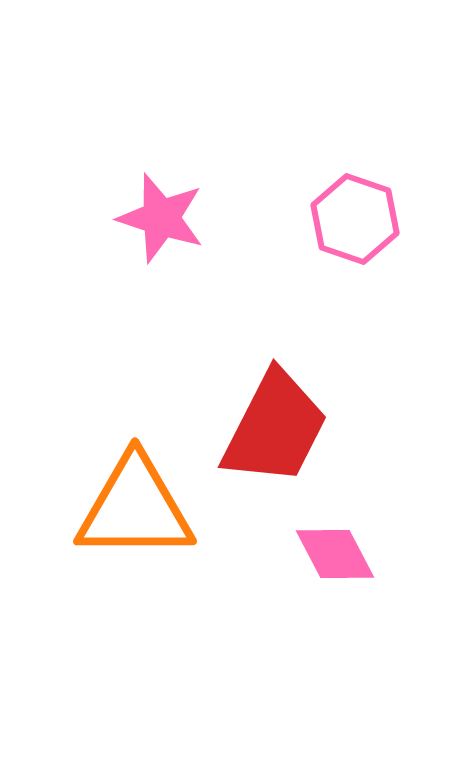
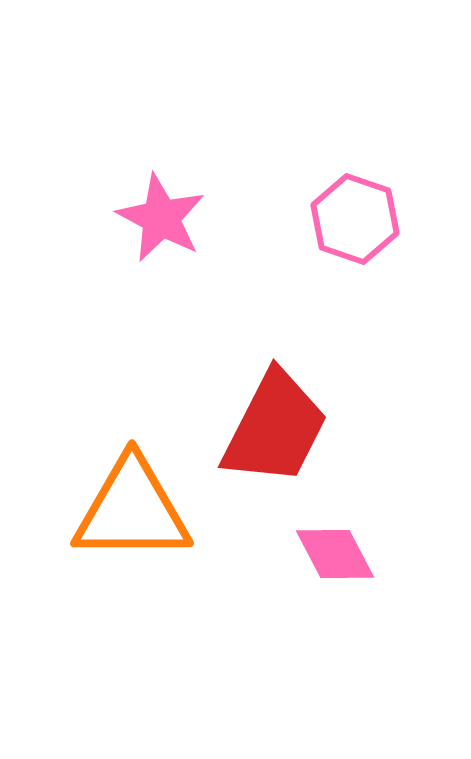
pink star: rotated 10 degrees clockwise
orange triangle: moved 3 px left, 2 px down
